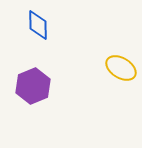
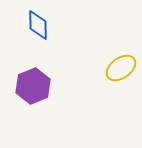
yellow ellipse: rotated 68 degrees counterclockwise
